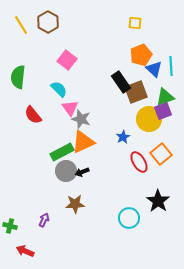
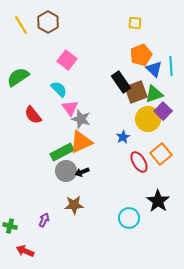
green semicircle: rotated 50 degrees clockwise
green triangle: moved 11 px left, 3 px up
purple square: rotated 24 degrees counterclockwise
yellow circle: moved 1 px left
orange triangle: moved 2 px left
brown star: moved 1 px left, 1 px down
